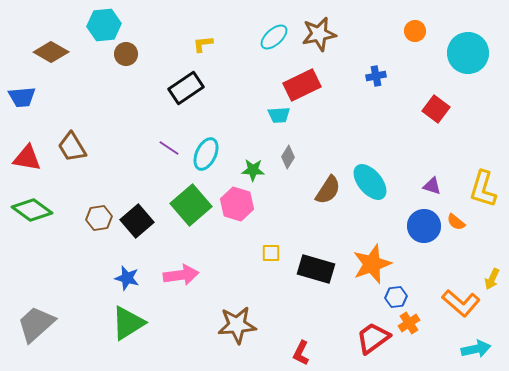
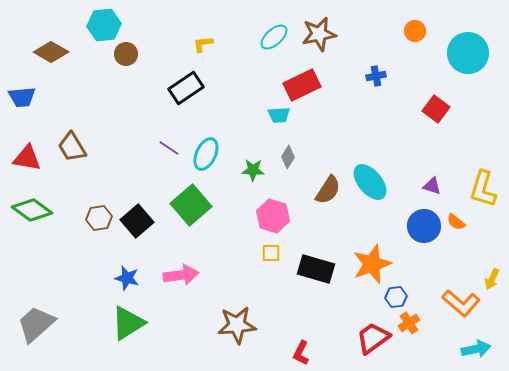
pink hexagon at (237, 204): moved 36 px right, 12 px down
